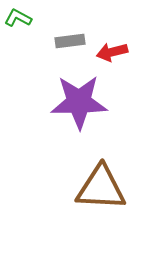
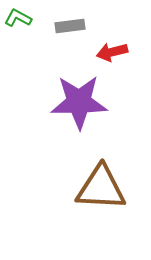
gray rectangle: moved 15 px up
